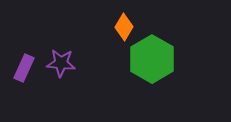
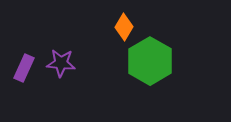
green hexagon: moved 2 px left, 2 px down
